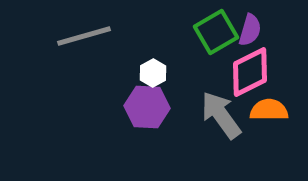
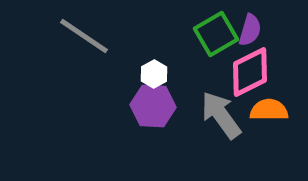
green square: moved 2 px down
gray line: rotated 50 degrees clockwise
white hexagon: moved 1 px right, 1 px down
purple hexagon: moved 6 px right, 1 px up
